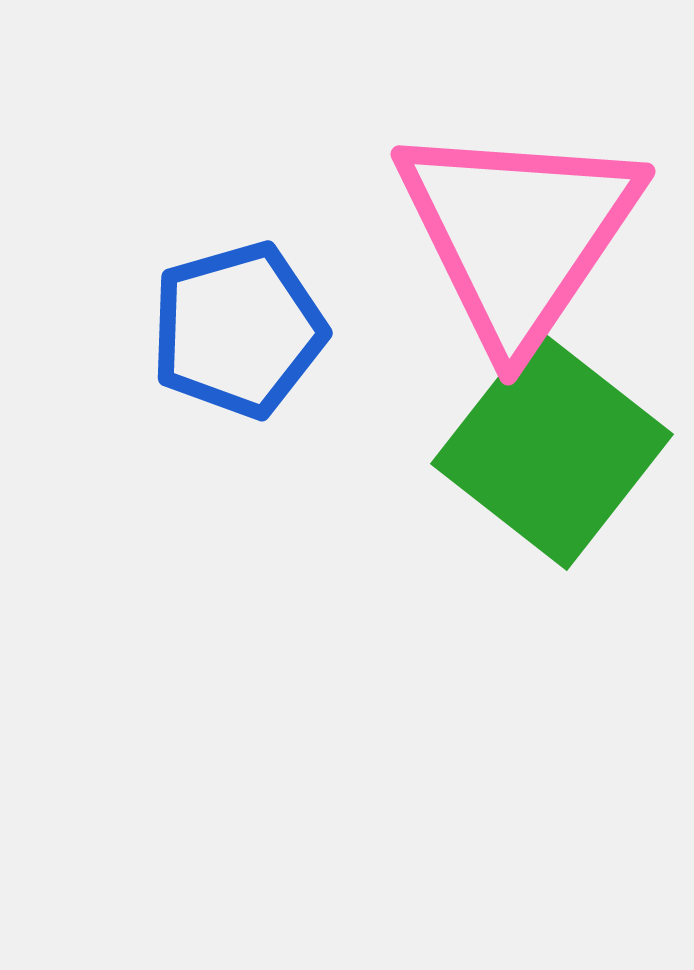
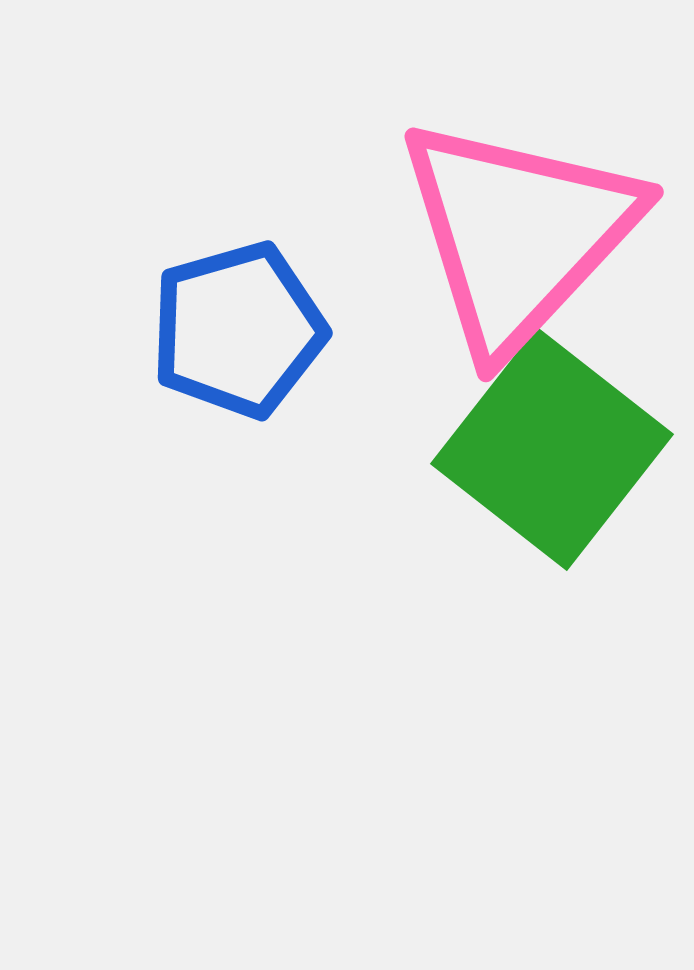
pink triangle: rotated 9 degrees clockwise
